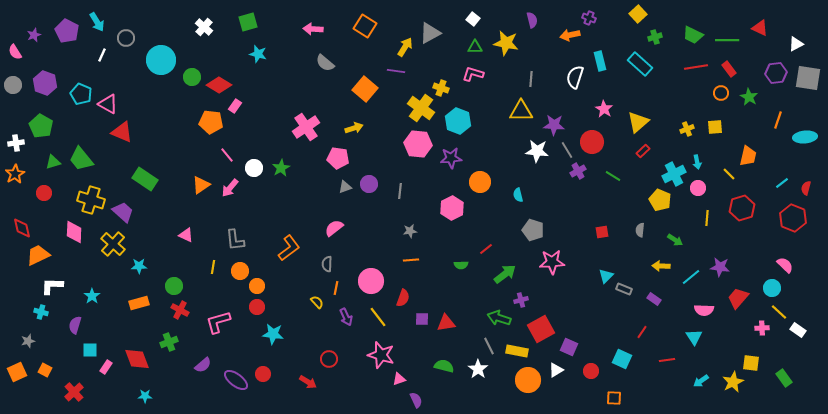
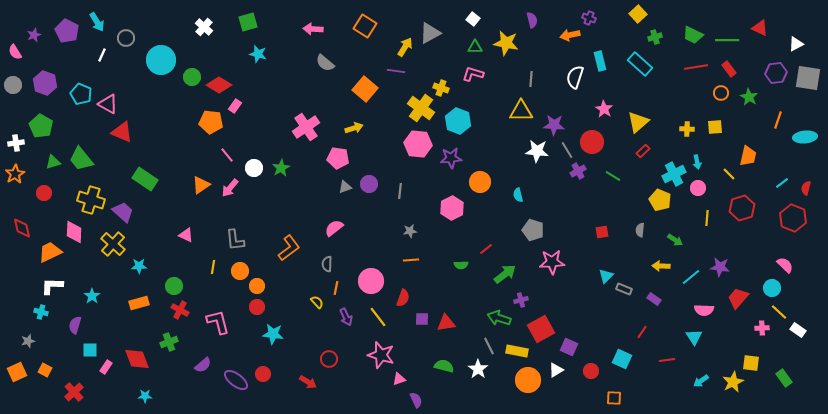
yellow cross at (687, 129): rotated 24 degrees clockwise
orange trapezoid at (38, 255): moved 12 px right, 3 px up
pink L-shape at (218, 322): rotated 92 degrees clockwise
